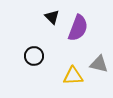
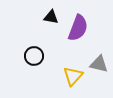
black triangle: moved 1 px left; rotated 35 degrees counterclockwise
yellow triangle: rotated 45 degrees counterclockwise
